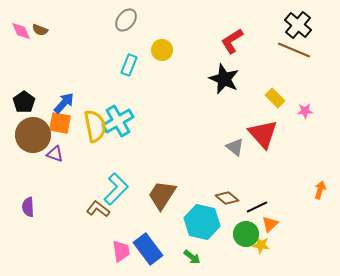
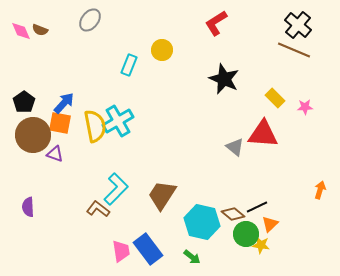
gray ellipse: moved 36 px left
red L-shape: moved 16 px left, 18 px up
pink star: moved 4 px up
red triangle: rotated 44 degrees counterclockwise
brown diamond: moved 6 px right, 16 px down
